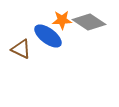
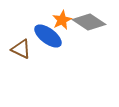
orange star: rotated 24 degrees counterclockwise
